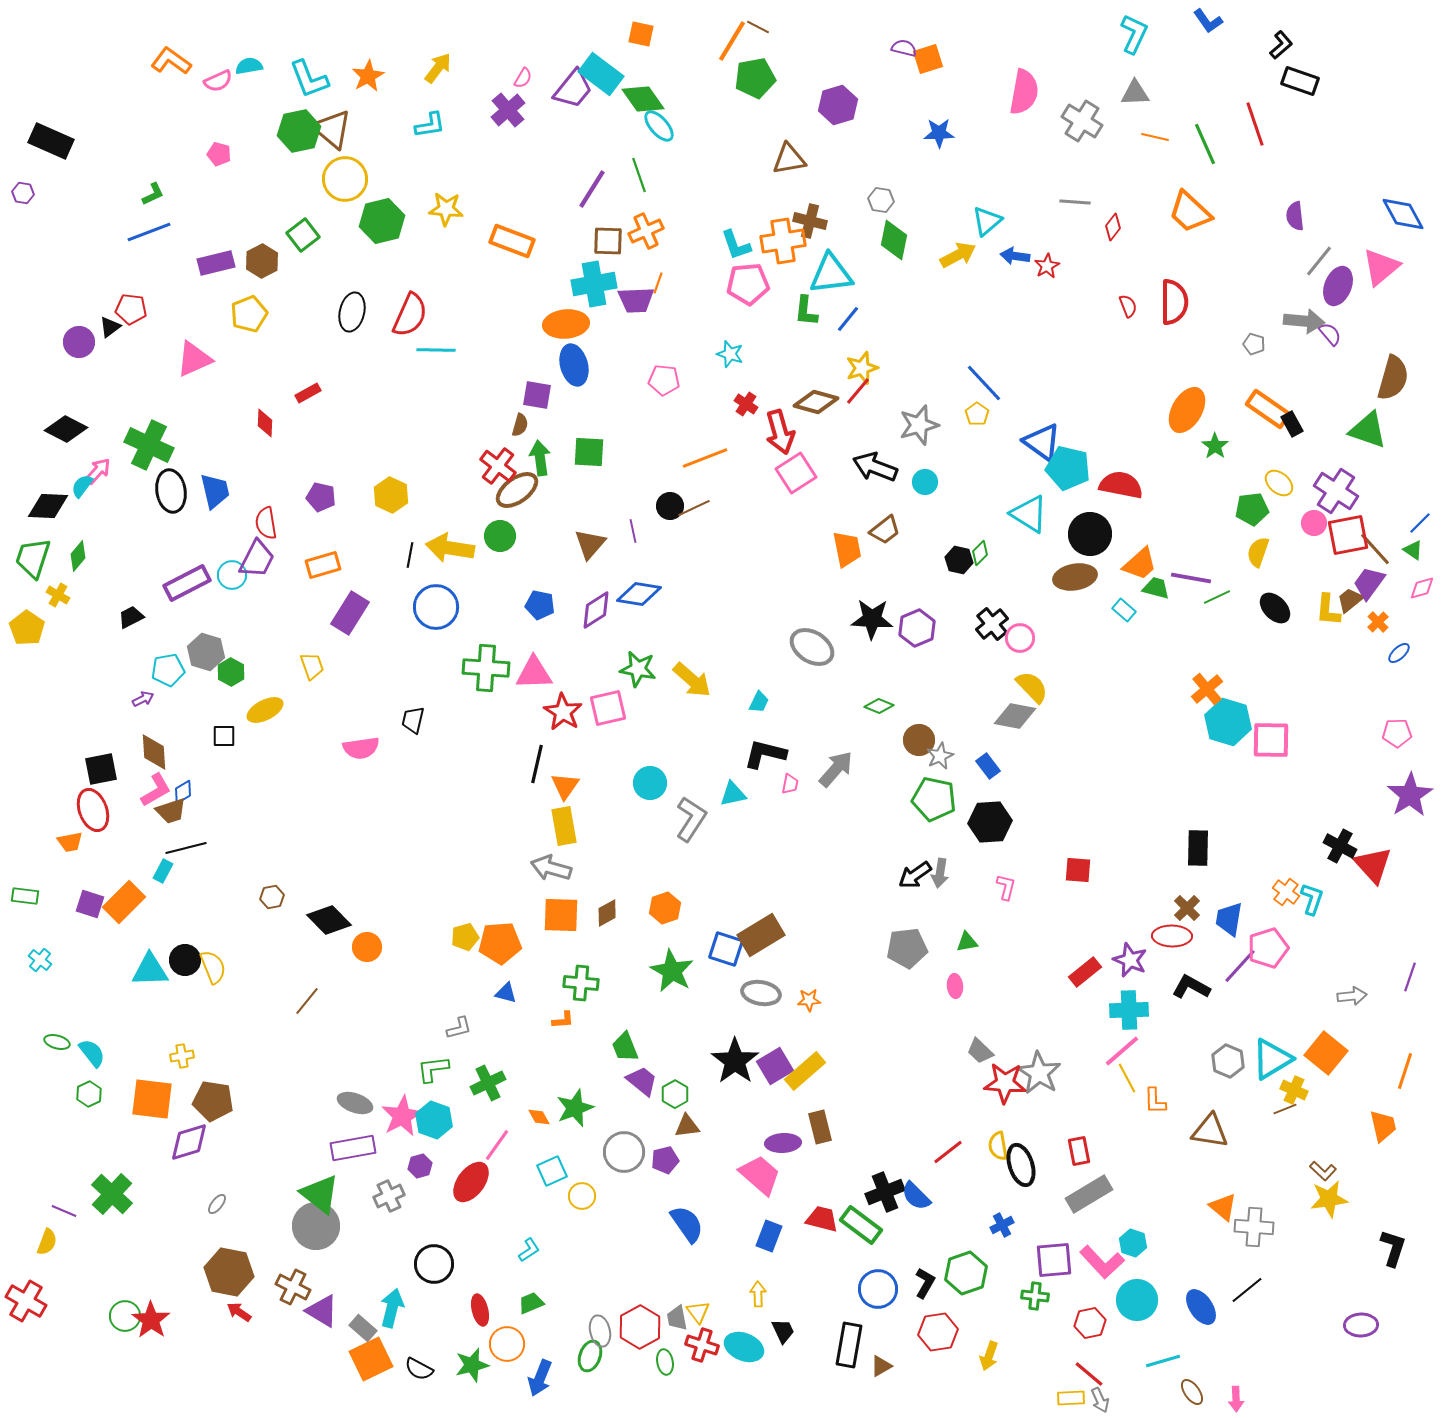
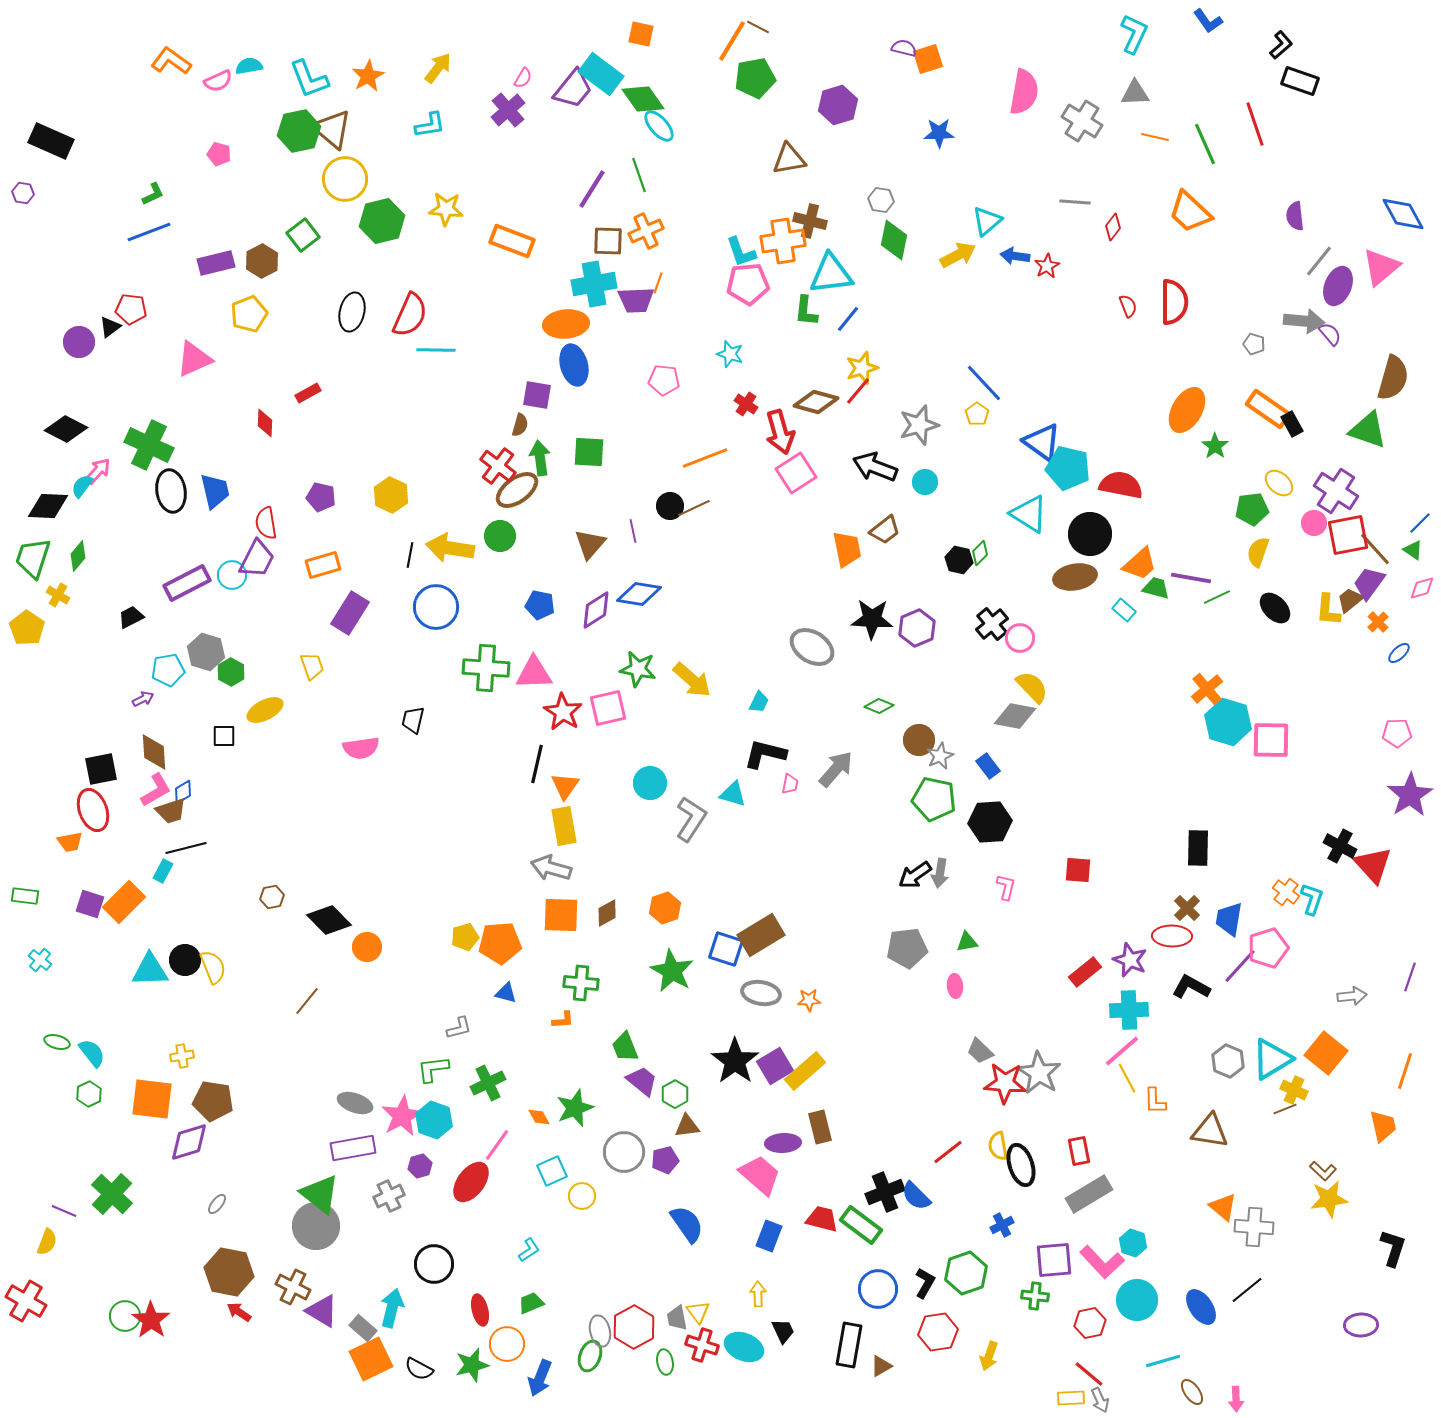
cyan L-shape at (736, 245): moved 5 px right, 7 px down
cyan triangle at (733, 794): rotated 28 degrees clockwise
red hexagon at (640, 1327): moved 6 px left
